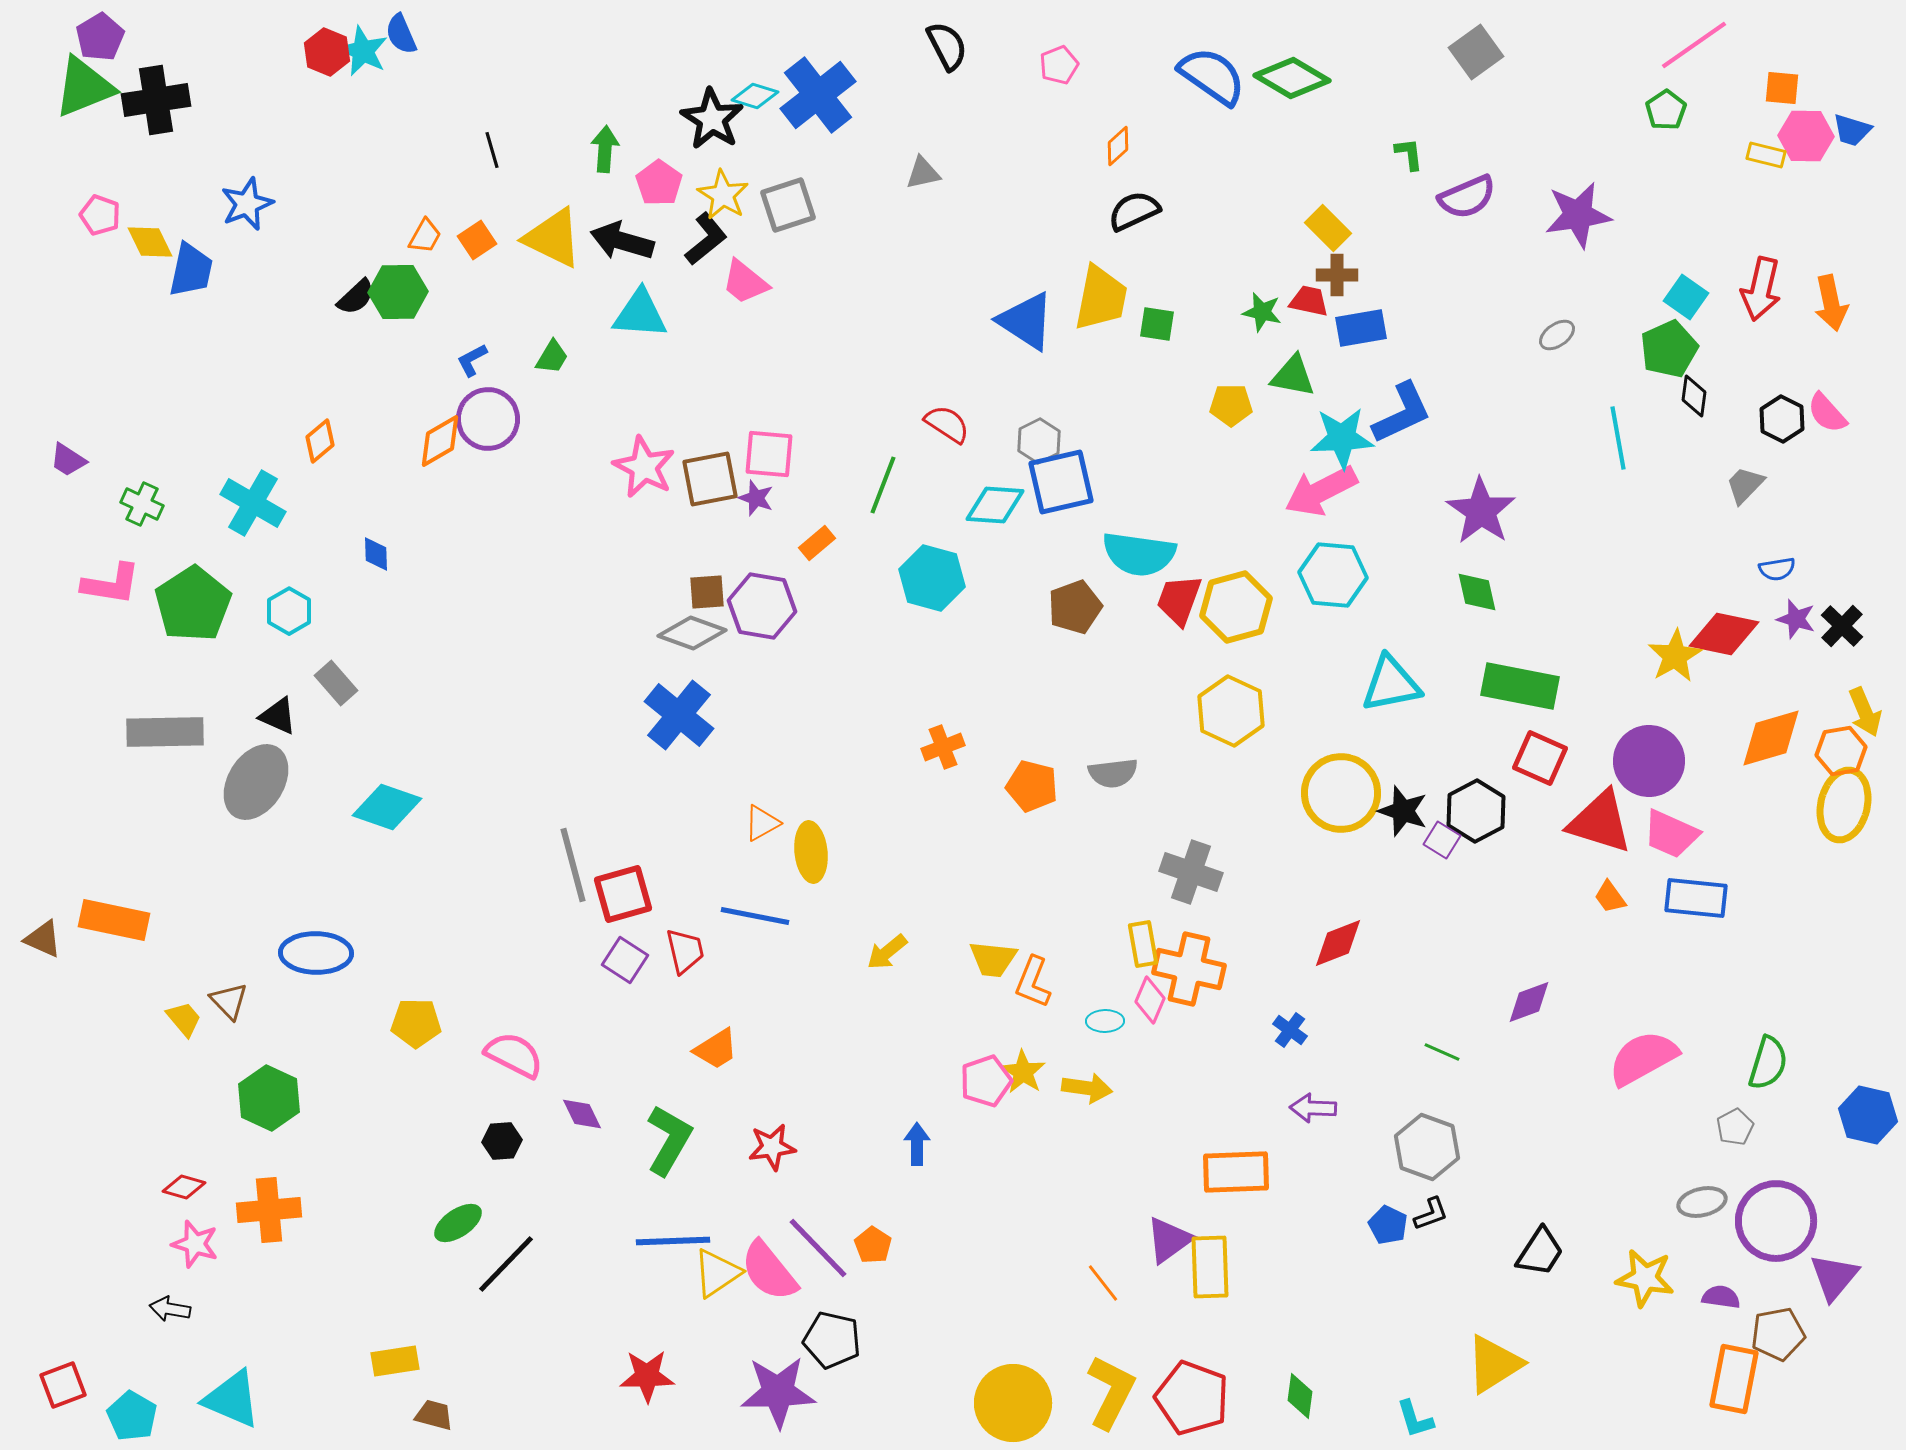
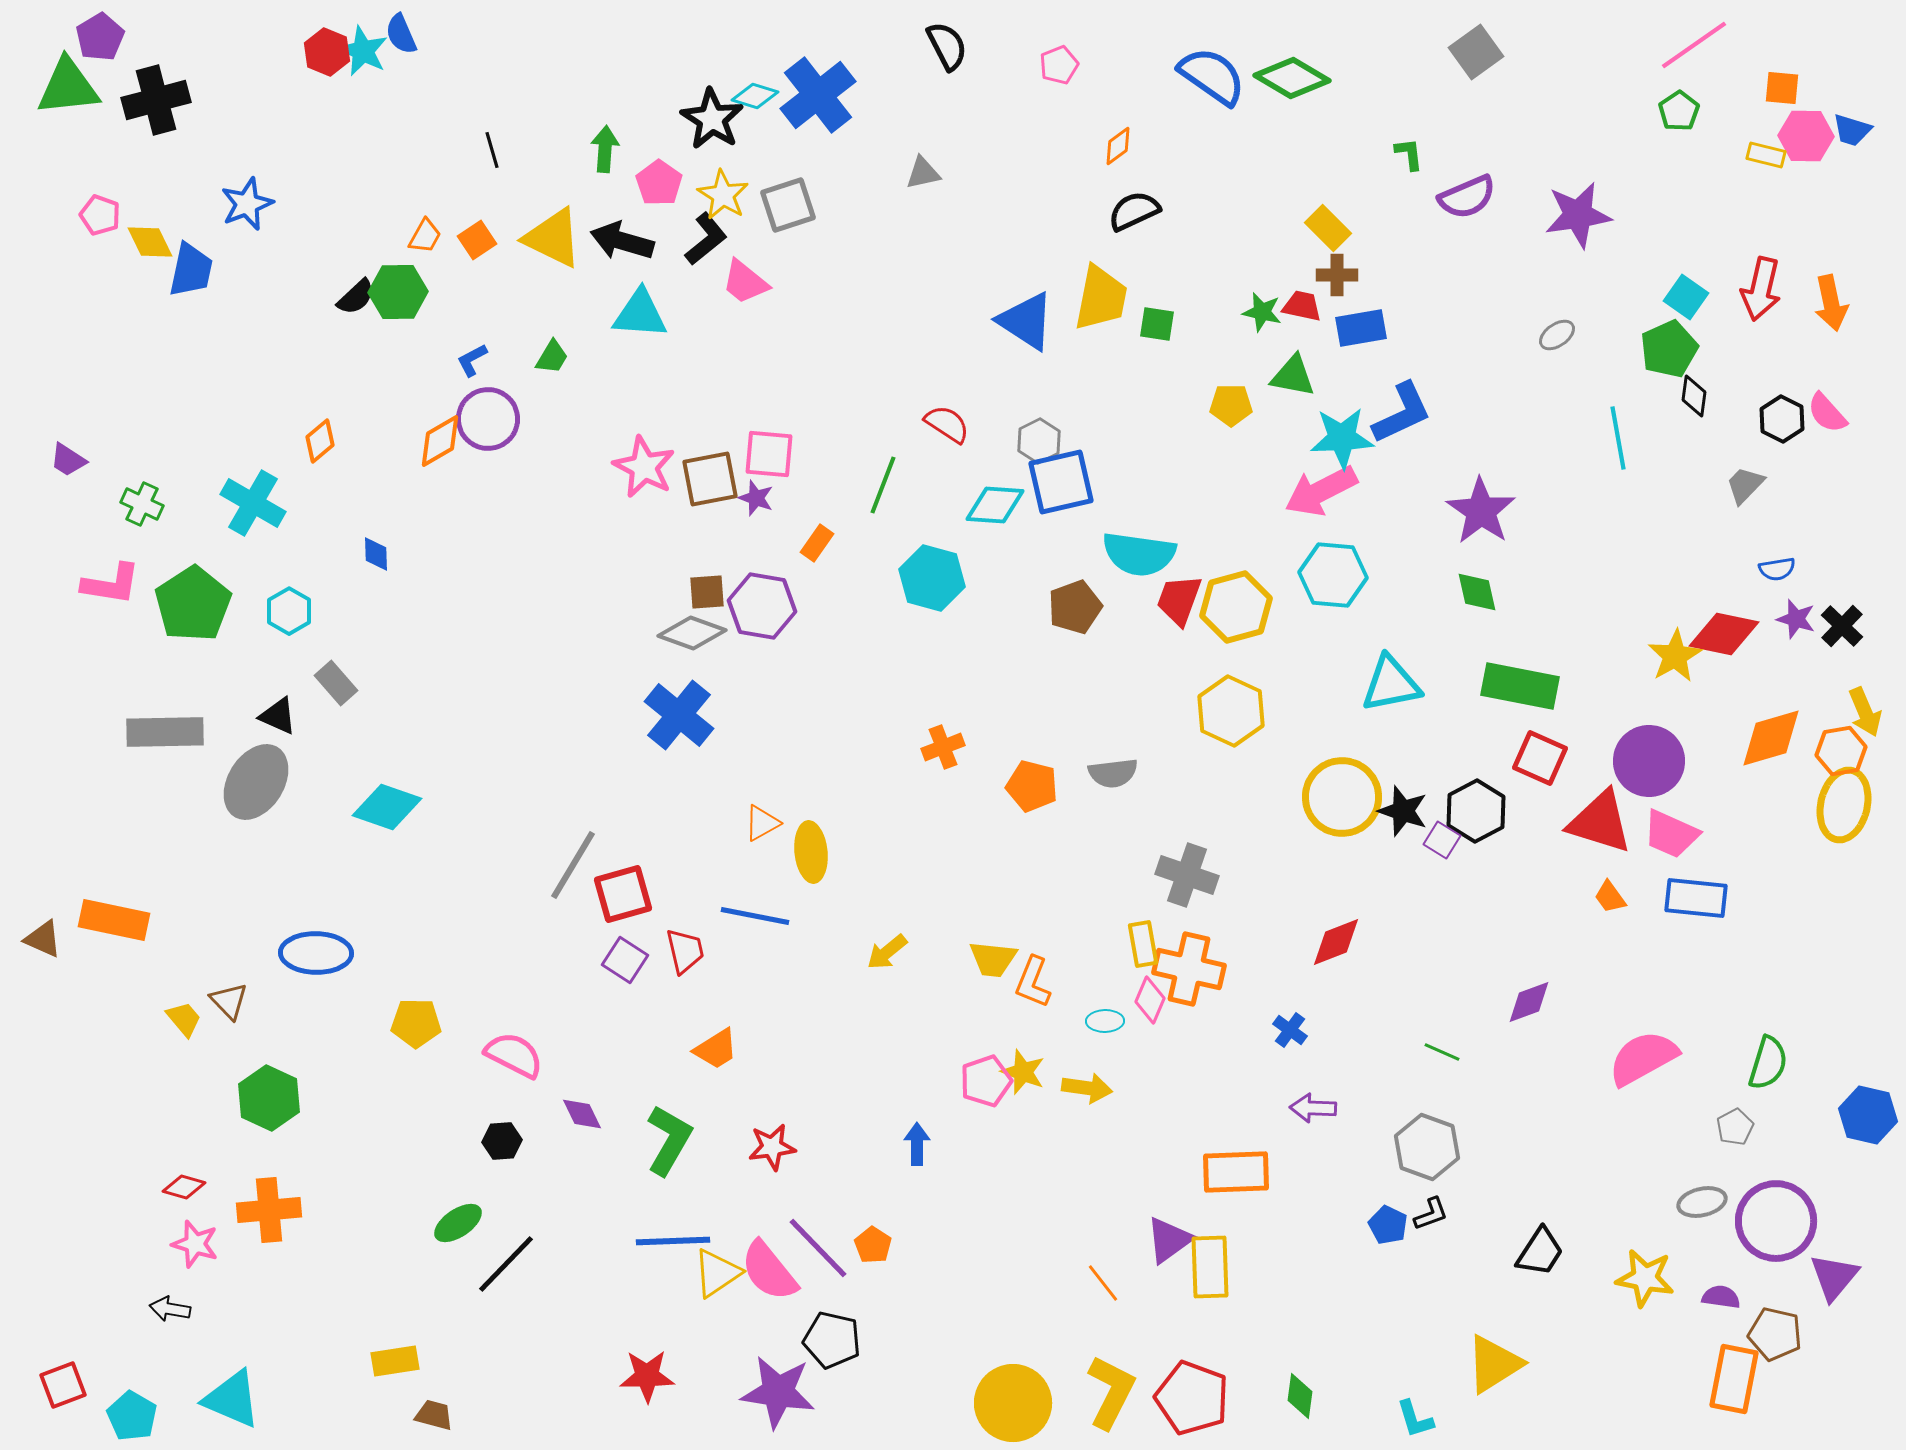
green triangle at (84, 87): moved 16 px left; rotated 16 degrees clockwise
black cross at (156, 100): rotated 6 degrees counterclockwise
green pentagon at (1666, 110): moved 13 px right, 1 px down
orange diamond at (1118, 146): rotated 6 degrees clockwise
red trapezoid at (1309, 301): moved 7 px left, 5 px down
orange rectangle at (817, 543): rotated 15 degrees counterclockwise
yellow circle at (1341, 793): moved 1 px right, 4 px down
gray line at (573, 865): rotated 46 degrees clockwise
gray cross at (1191, 872): moved 4 px left, 3 px down
red diamond at (1338, 943): moved 2 px left, 1 px up
yellow star at (1023, 1072): rotated 12 degrees counterclockwise
brown pentagon at (1778, 1334): moved 3 px left; rotated 24 degrees clockwise
purple star at (778, 1392): rotated 10 degrees clockwise
